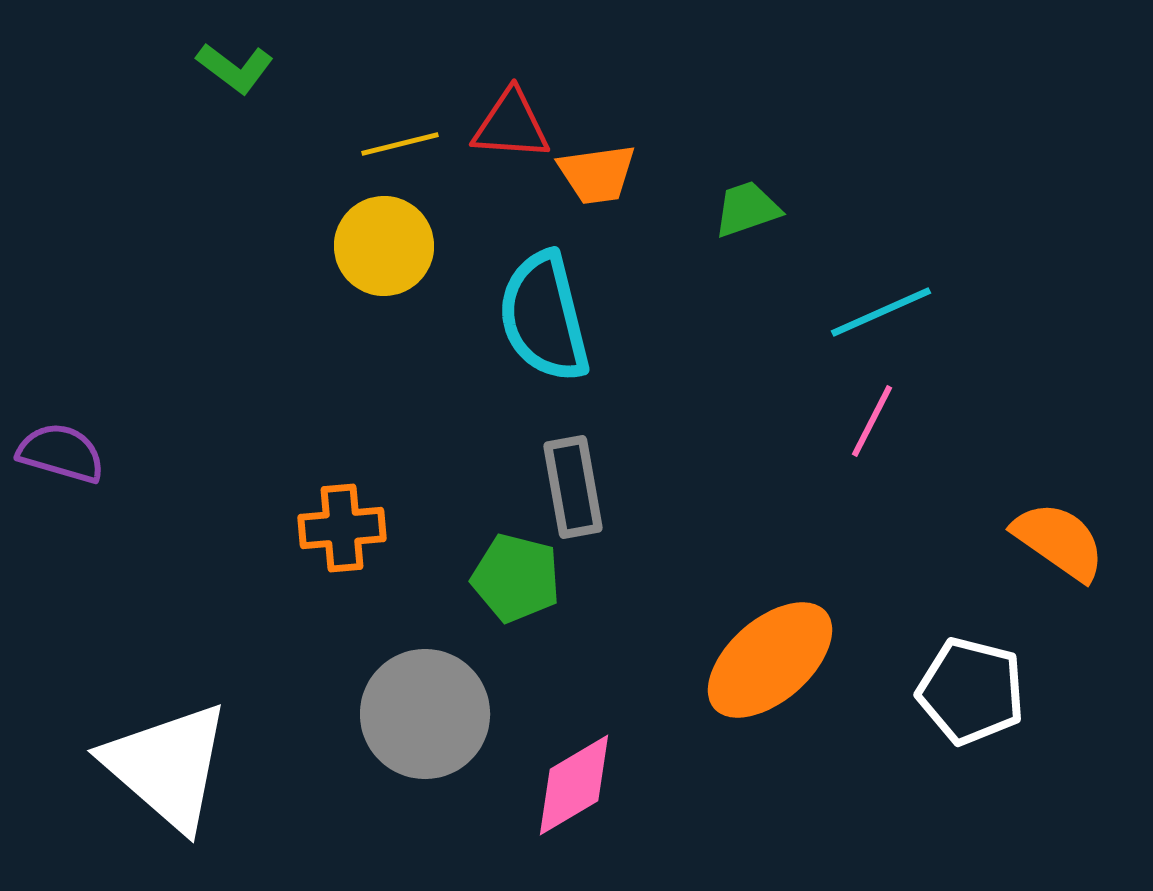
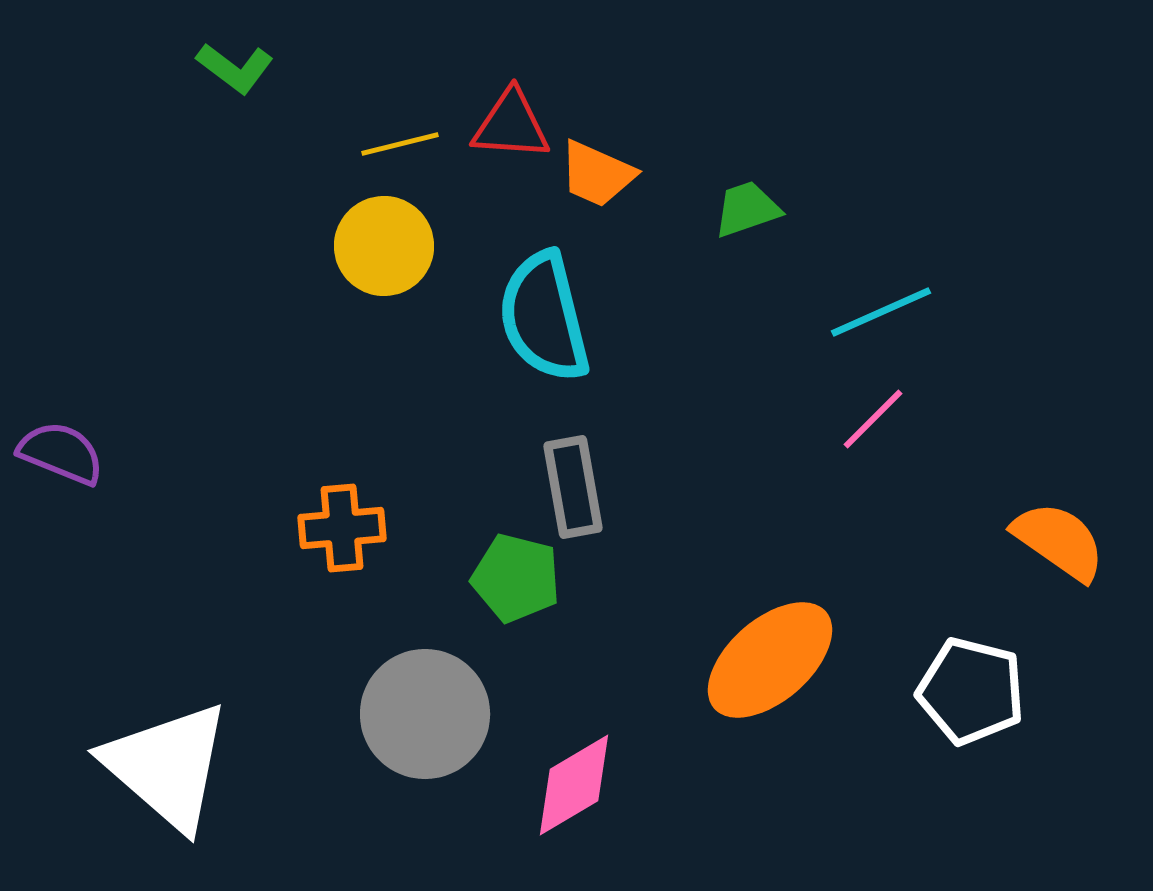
orange trapezoid: rotated 32 degrees clockwise
pink line: moved 1 px right, 2 px up; rotated 18 degrees clockwise
purple semicircle: rotated 6 degrees clockwise
